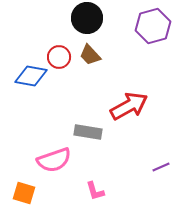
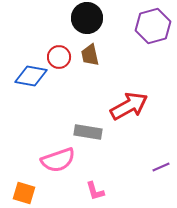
brown trapezoid: rotated 30 degrees clockwise
pink semicircle: moved 4 px right
